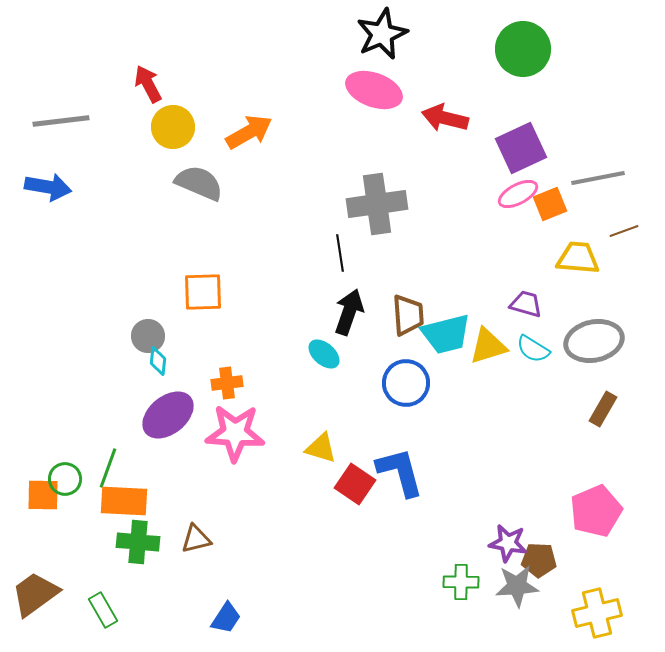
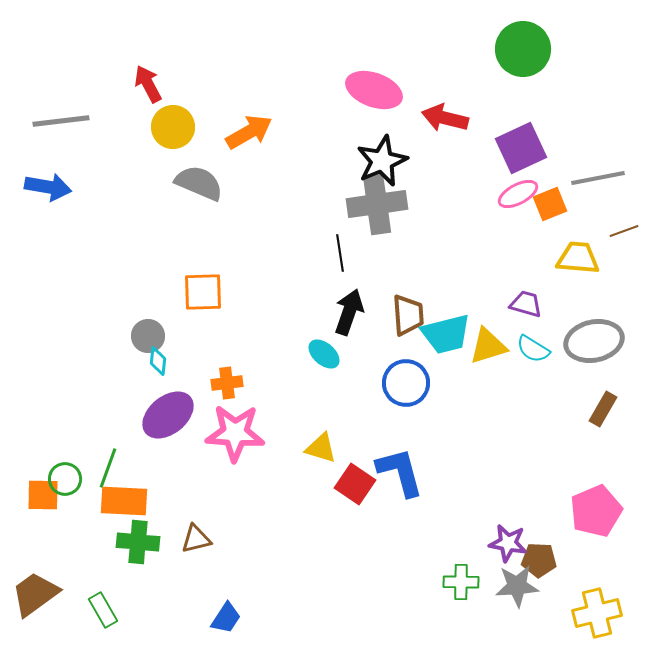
black star at (382, 34): moved 127 px down
